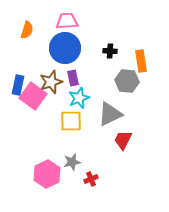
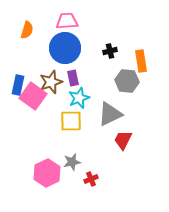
black cross: rotated 16 degrees counterclockwise
pink hexagon: moved 1 px up
